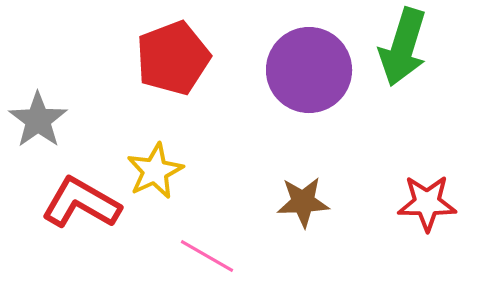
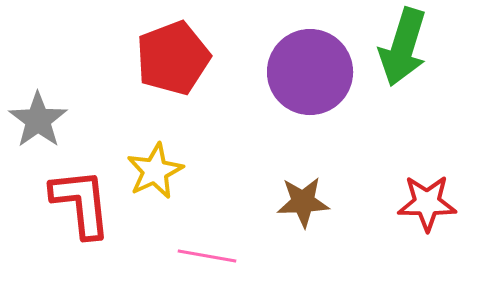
purple circle: moved 1 px right, 2 px down
red L-shape: rotated 54 degrees clockwise
pink line: rotated 20 degrees counterclockwise
